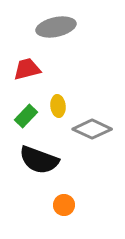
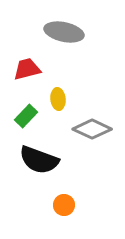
gray ellipse: moved 8 px right, 5 px down; rotated 24 degrees clockwise
yellow ellipse: moved 7 px up
